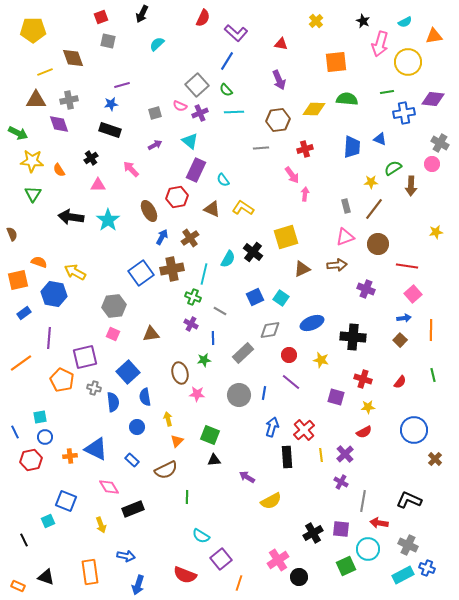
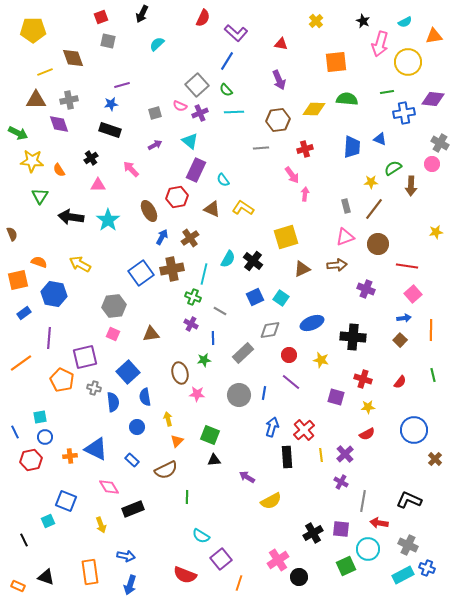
green triangle at (33, 194): moved 7 px right, 2 px down
black cross at (253, 252): moved 9 px down
yellow arrow at (75, 272): moved 5 px right, 8 px up
red semicircle at (364, 432): moved 3 px right, 2 px down
blue arrow at (138, 585): moved 8 px left
